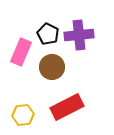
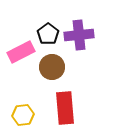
black pentagon: rotated 10 degrees clockwise
pink rectangle: rotated 40 degrees clockwise
red rectangle: moved 2 px left, 1 px down; rotated 68 degrees counterclockwise
